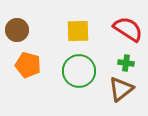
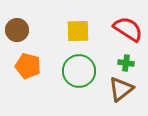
orange pentagon: moved 1 px down
